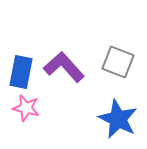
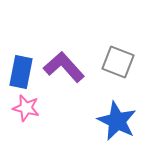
blue star: moved 1 px left, 2 px down
